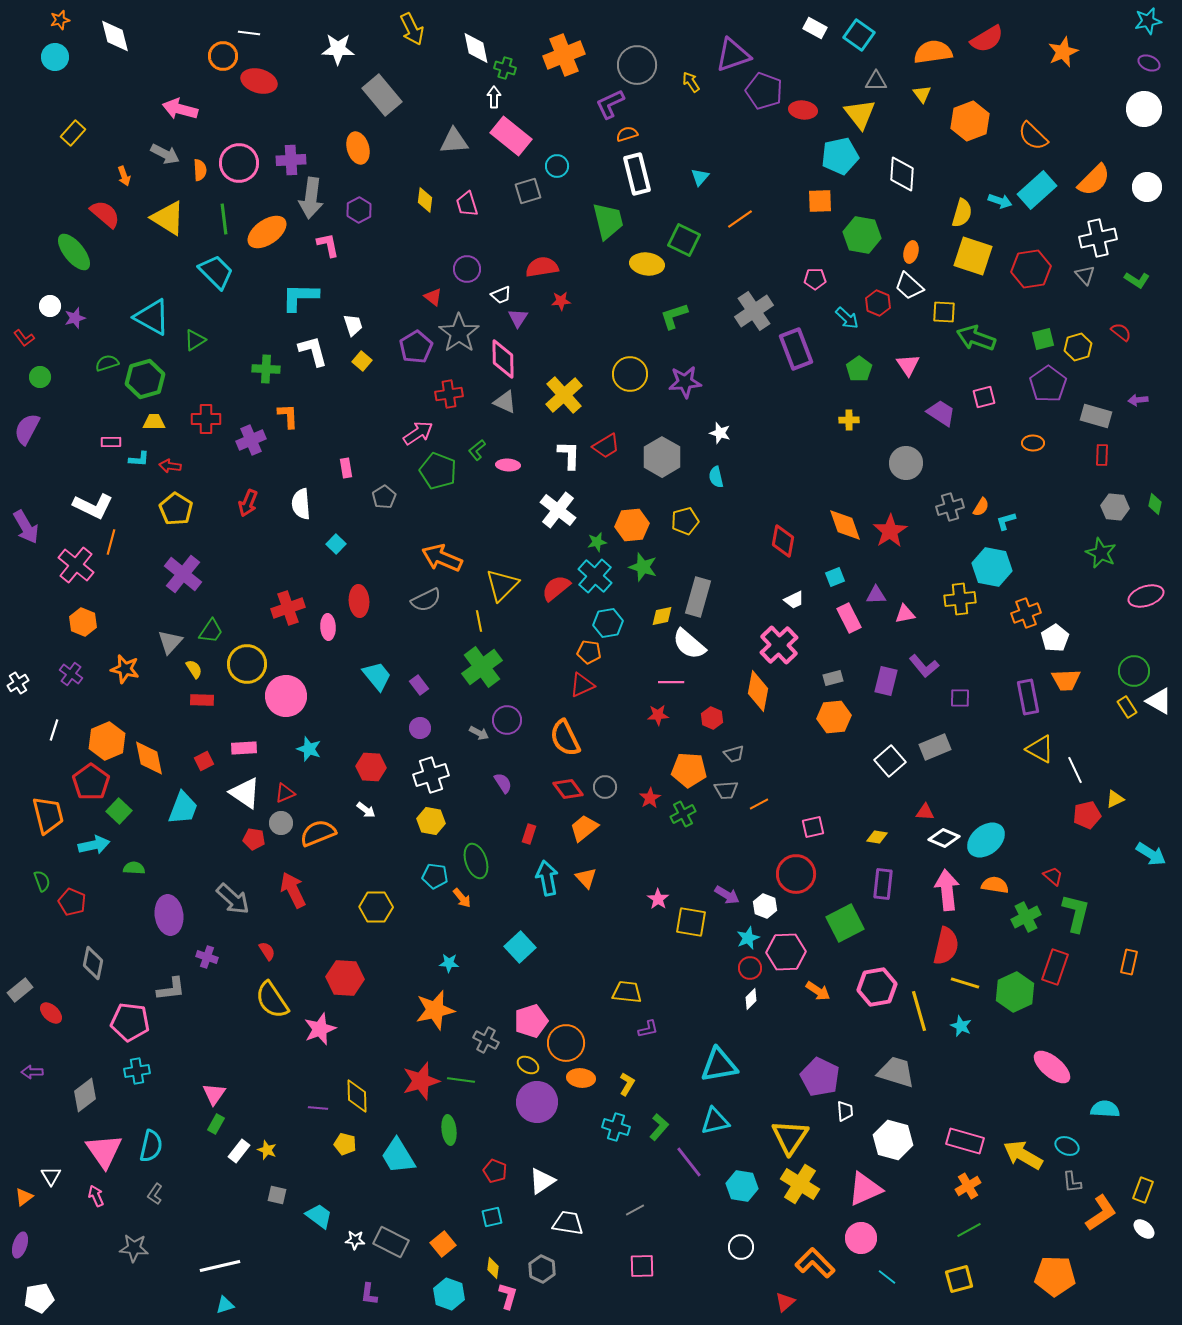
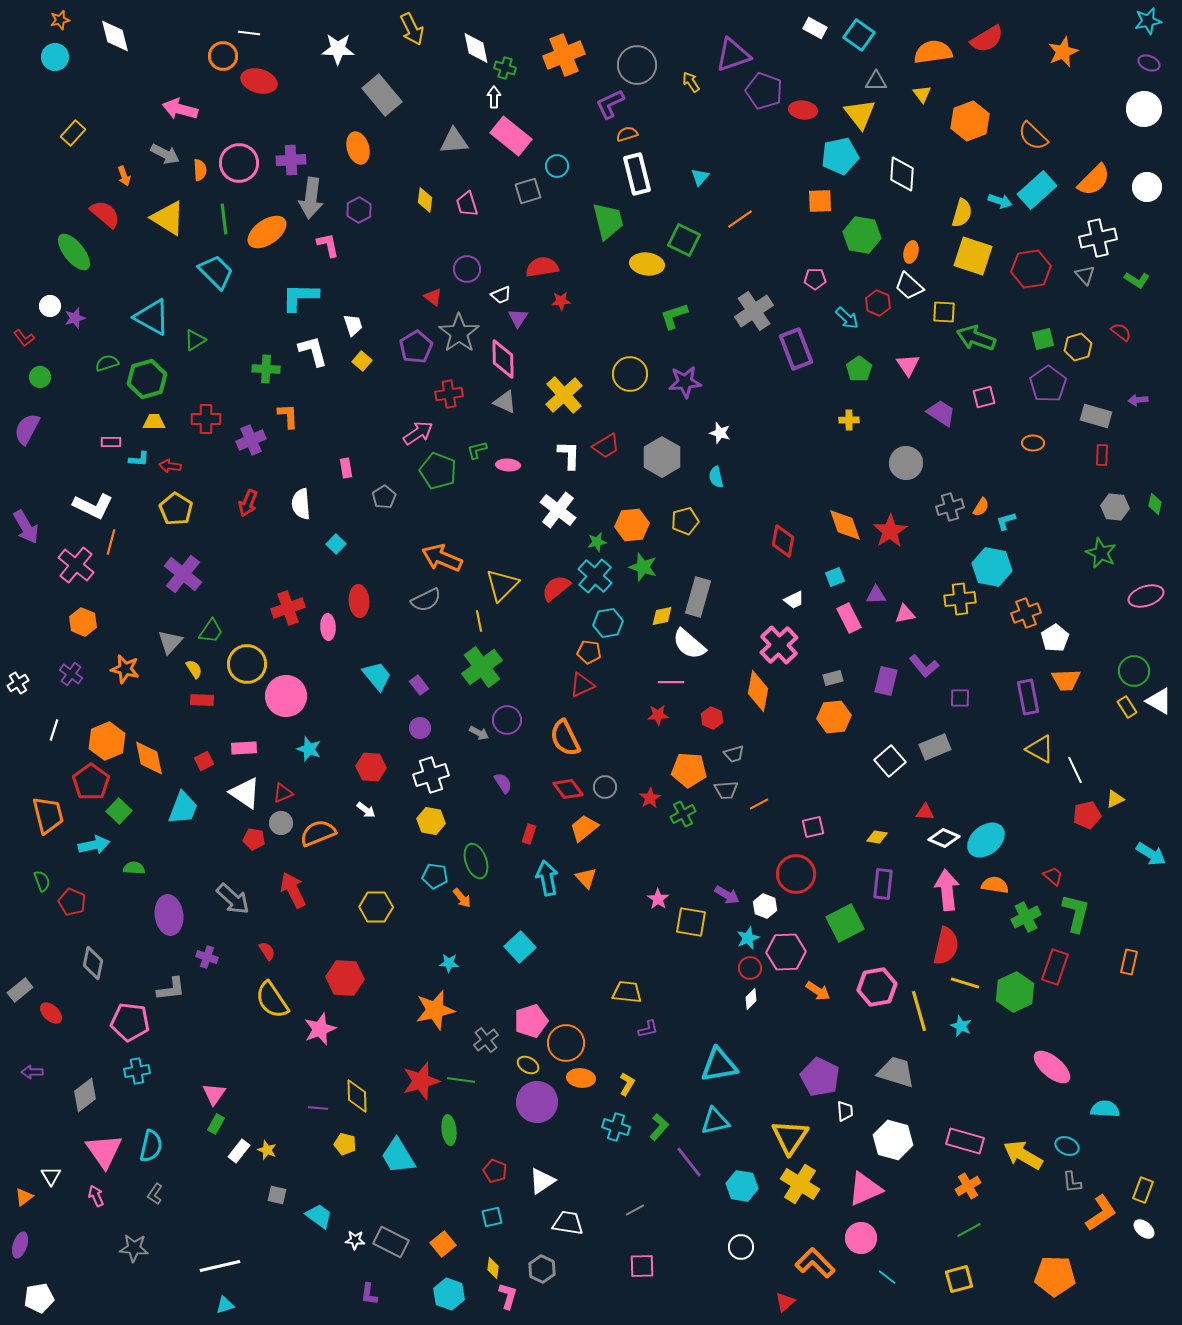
green hexagon at (145, 379): moved 2 px right
green L-shape at (477, 450): rotated 25 degrees clockwise
red triangle at (285, 793): moved 2 px left
gray cross at (486, 1040): rotated 25 degrees clockwise
